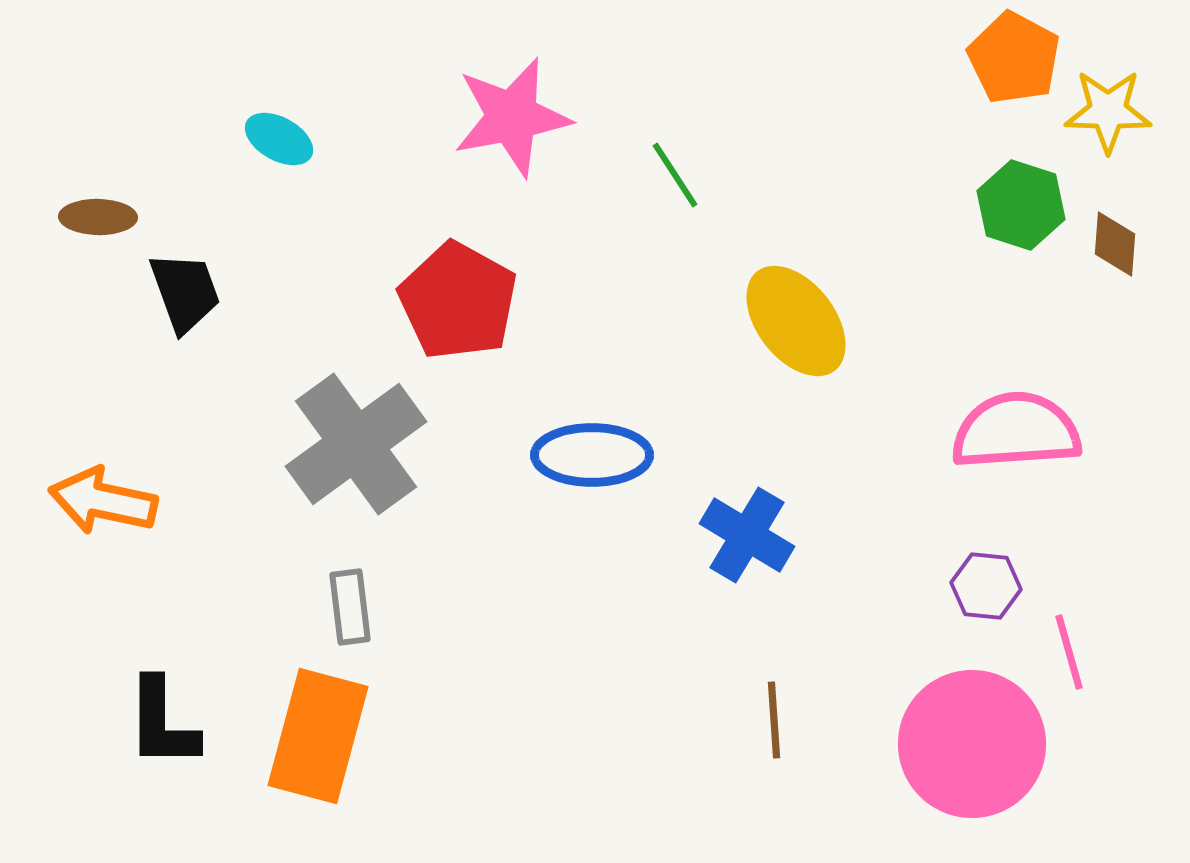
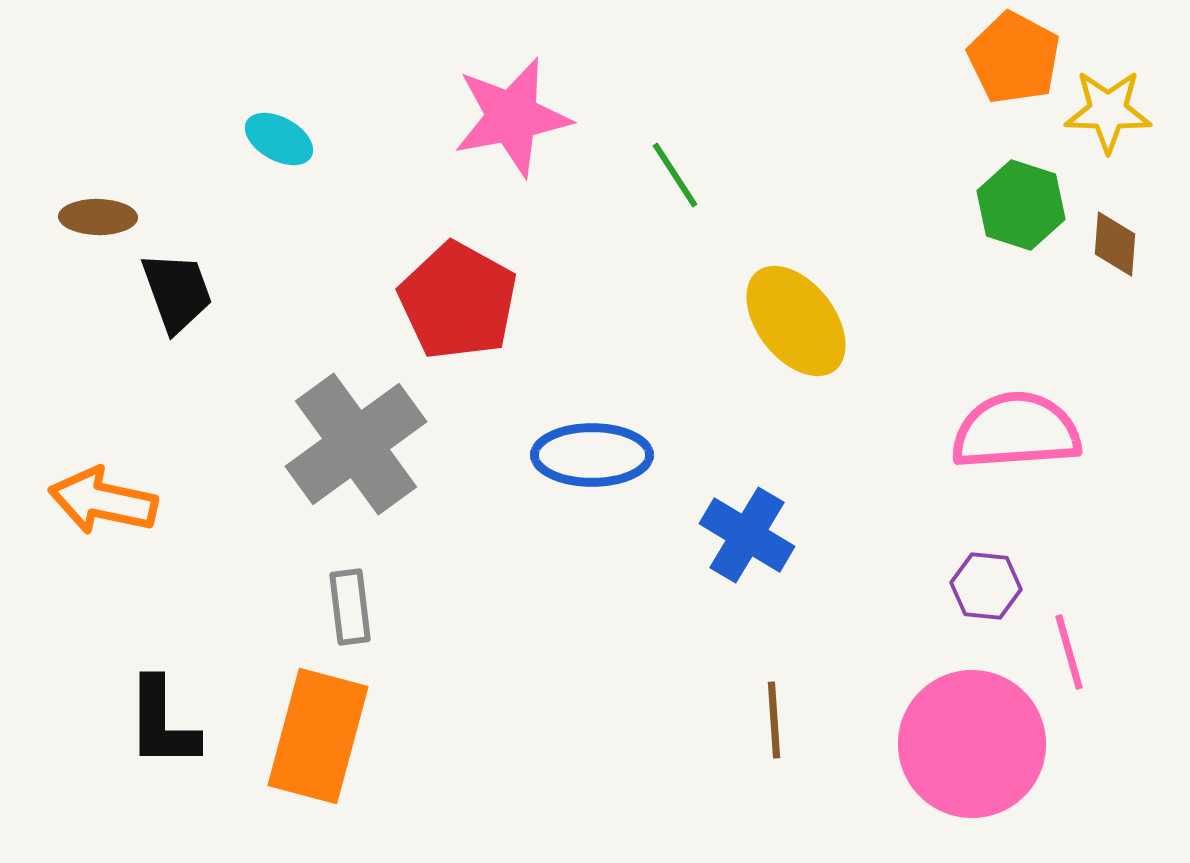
black trapezoid: moved 8 px left
